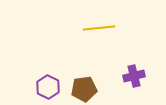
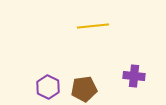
yellow line: moved 6 px left, 2 px up
purple cross: rotated 20 degrees clockwise
